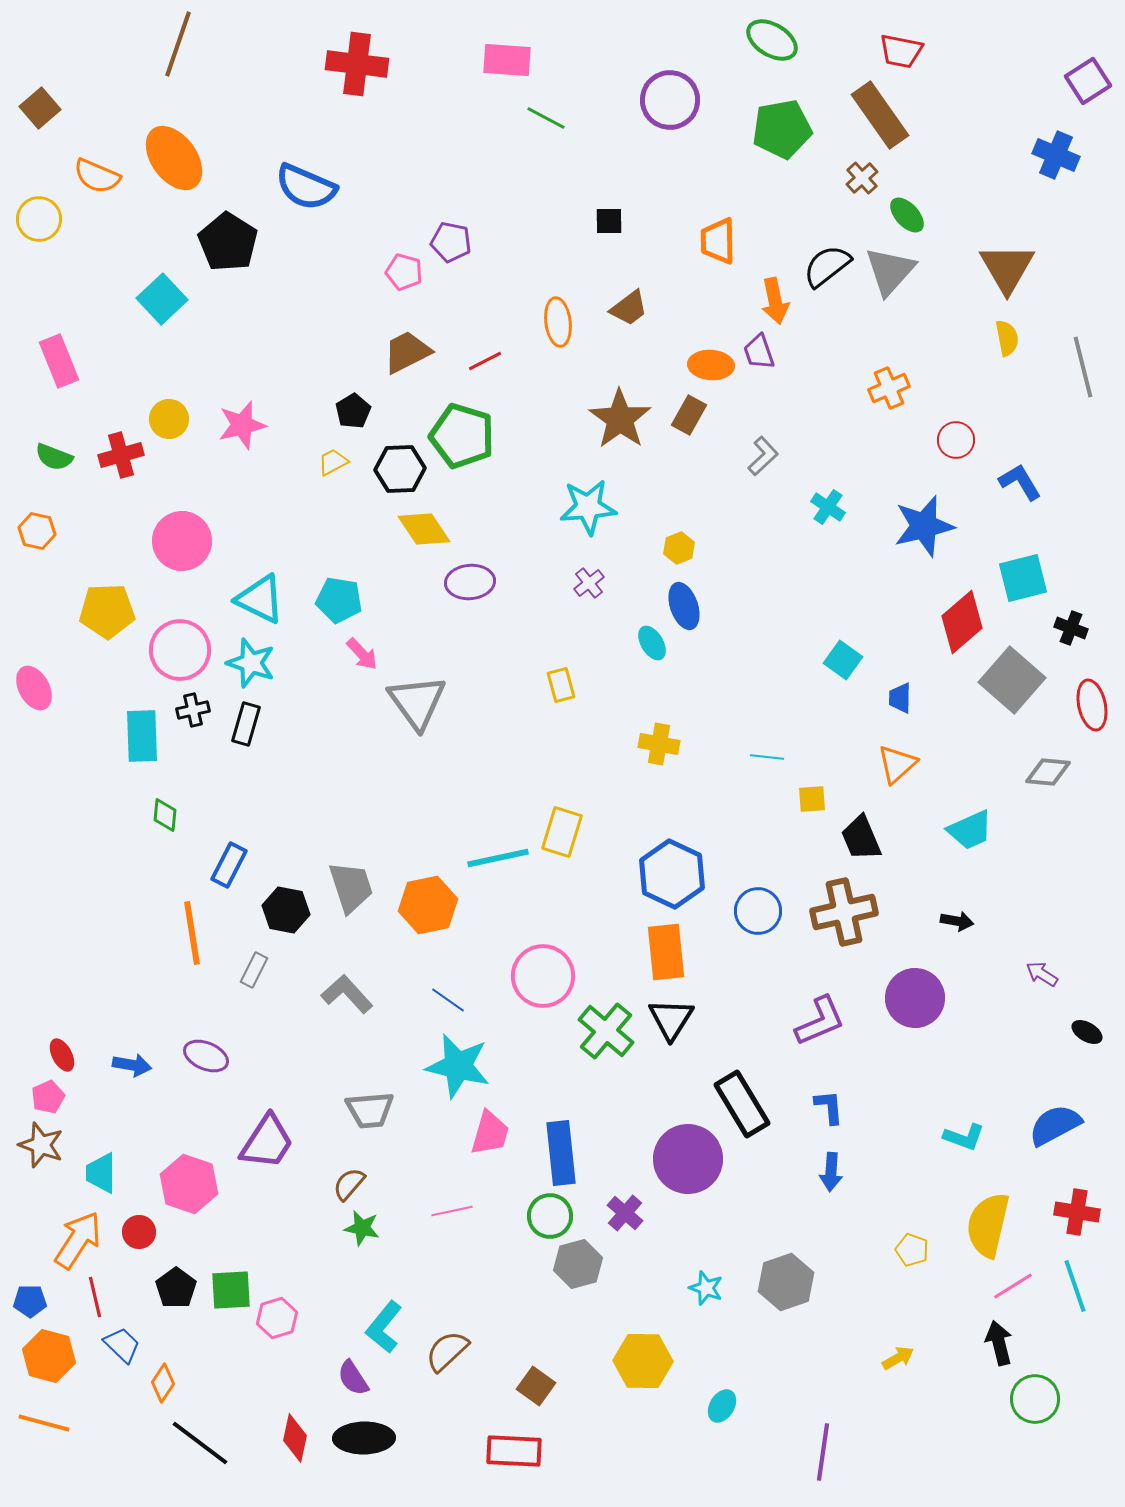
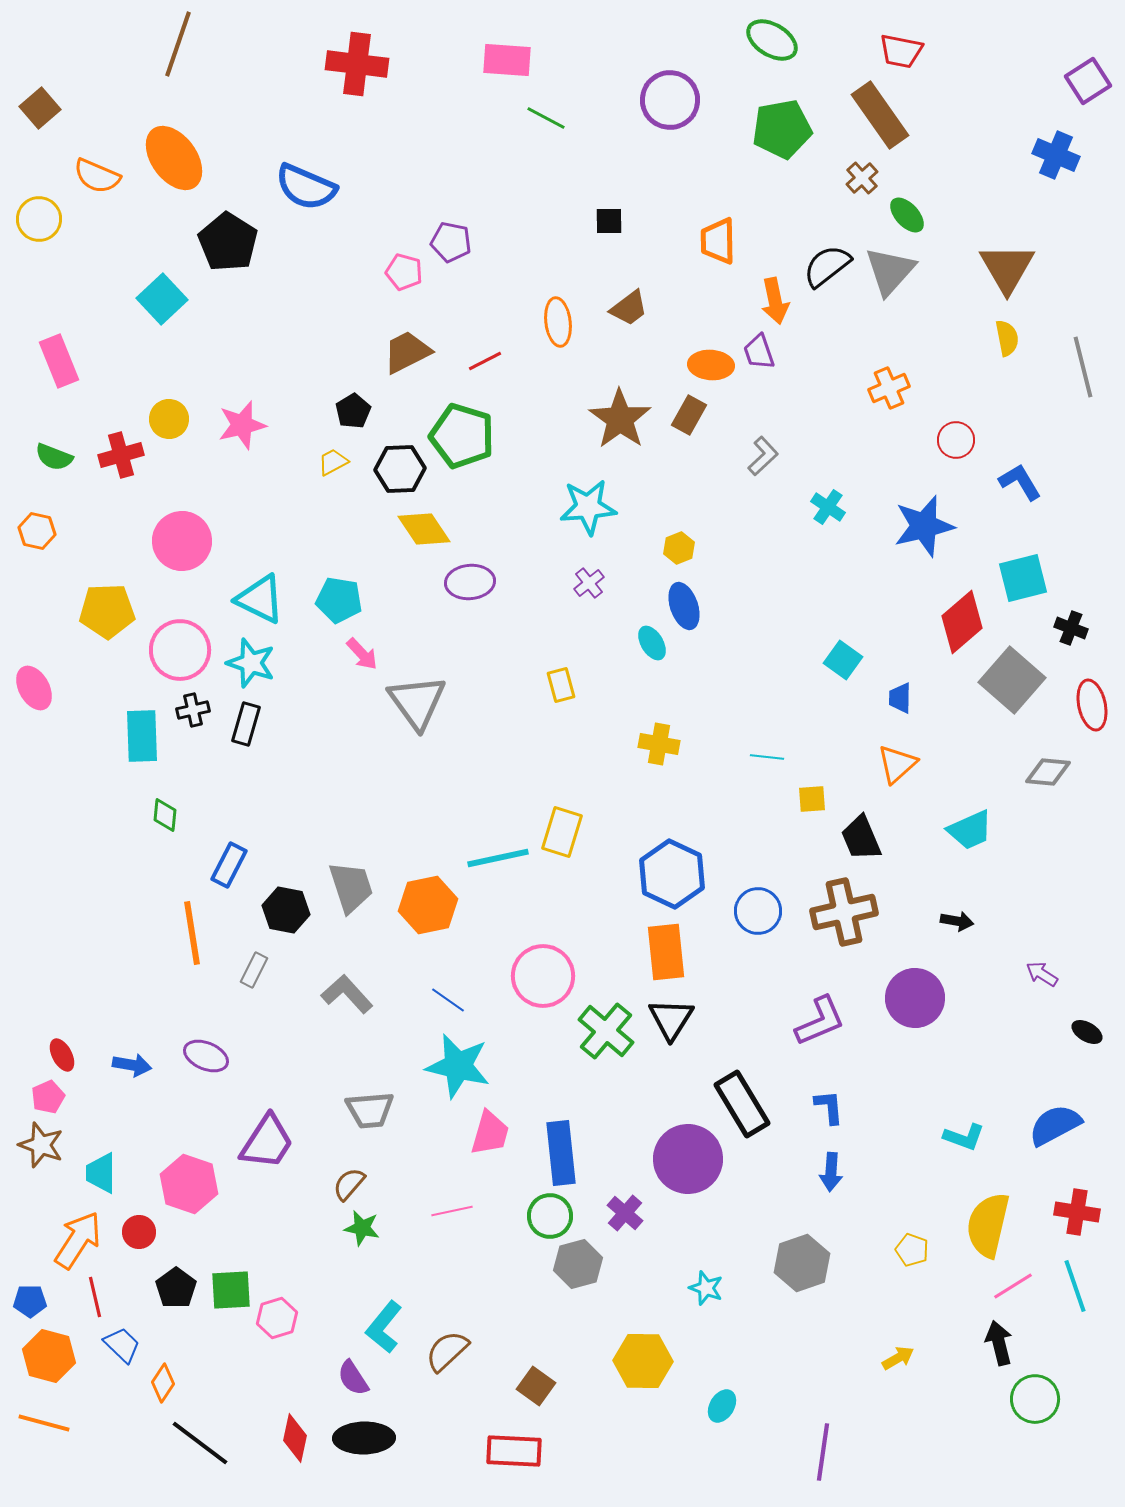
gray hexagon at (786, 1282): moved 16 px right, 19 px up
